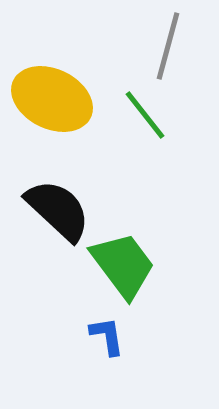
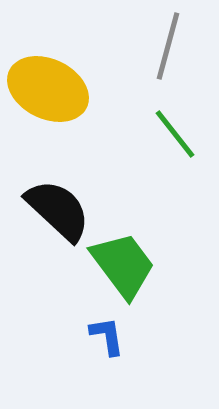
yellow ellipse: moved 4 px left, 10 px up
green line: moved 30 px right, 19 px down
